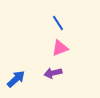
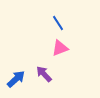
purple arrow: moved 9 px left, 1 px down; rotated 60 degrees clockwise
